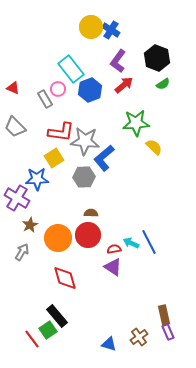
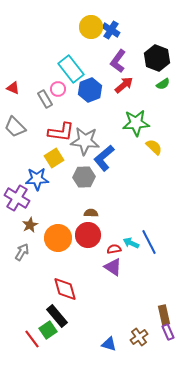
red diamond: moved 11 px down
